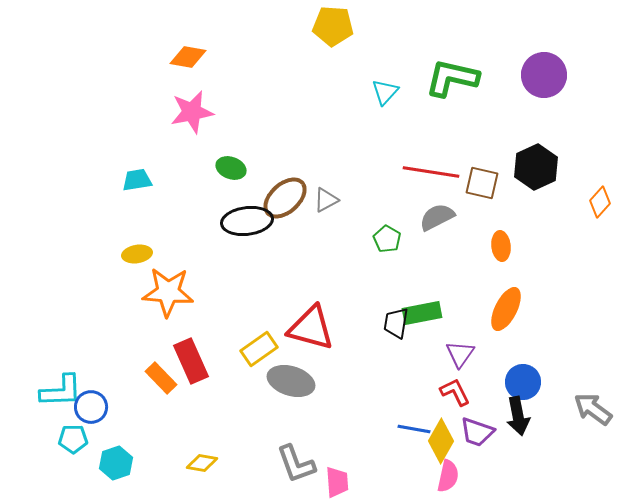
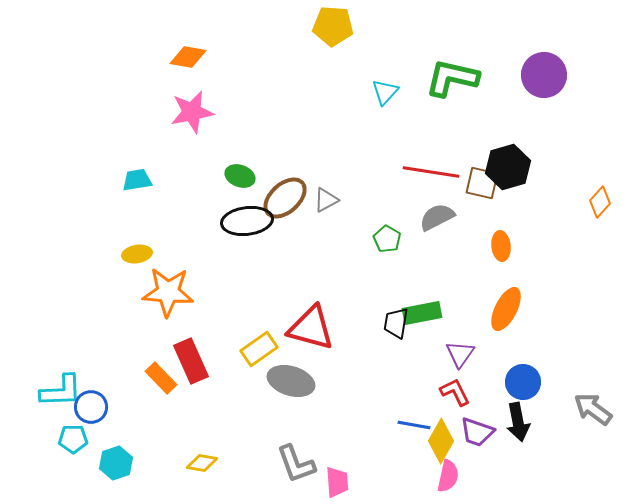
black hexagon at (536, 167): moved 28 px left; rotated 9 degrees clockwise
green ellipse at (231, 168): moved 9 px right, 8 px down
black arrow at (518, 416): moved 6 px down
blue line at (414, 429): moved 4 px up
